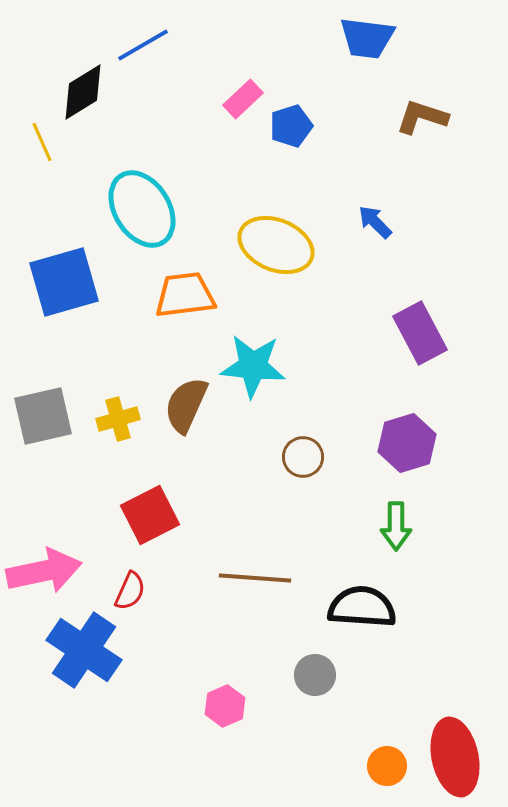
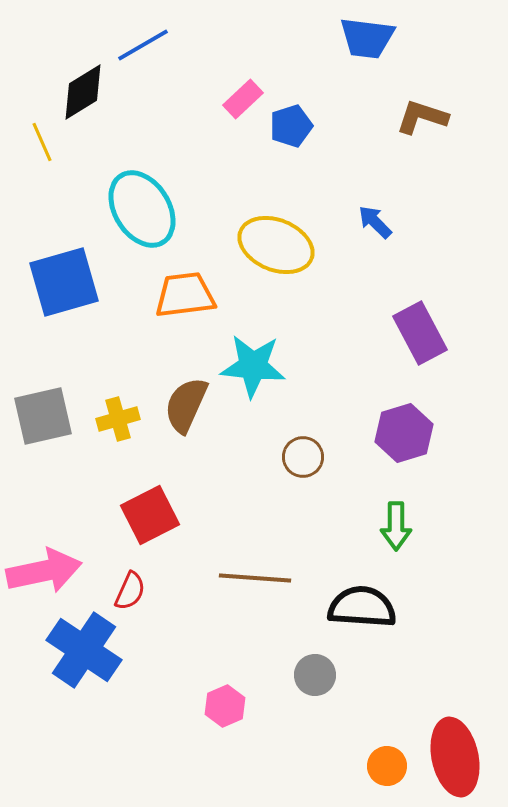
purple hexagon: moved 3 px left, 10 px up
